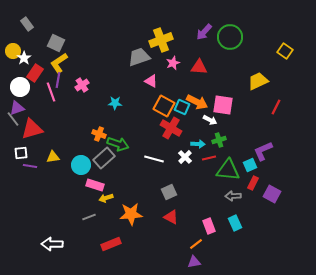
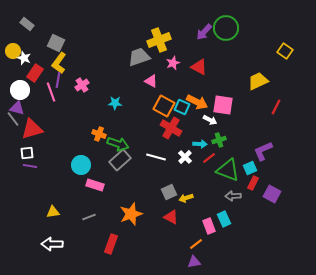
gray rectangle at (27, 24): rotated 16 degrees counterclockwise
green circle at (230, 37): moved 4 px left, 9 px up
yellow cross at (161, 40): moved 2 px left
white star at (24, 58): rotated 16 degrees counterclockwise
yellow L-shape at (59, 63): rotated 20 degrees counterclockwise
red triangle at (199, 67): rotated 24 degrees clockwise
white circle at (20, 87): moved 3 px down
purple triangle at (17, 108): rotated 35 degrees clockwise
cyan arrow at (198, 144): moved 2 px right
white square at (21, 153): moved 6 px right
yellow triangle at (53, 157): moved 55 px down
gray rectangle at (104, 158): moved 16 px right, 2 px down
red line at (209, 158): rotated 24 degrees counterclockwise
white line at (154, 159): moved 2 px right, 2 px up
cyan square at (250, 165): moved 3 px down
green triangle at (228, 170): rotated 15 degrees clockwise
yellow arrow at (106, 198): moved 80 px right
orange star at (131, 214): rotated 15 degrees counterclockwise
cyan rectangle at (235, 223): moved 11 px left, 4 px up
red rectangle at (111, 244): rotated 48 degrees counterclockwise
